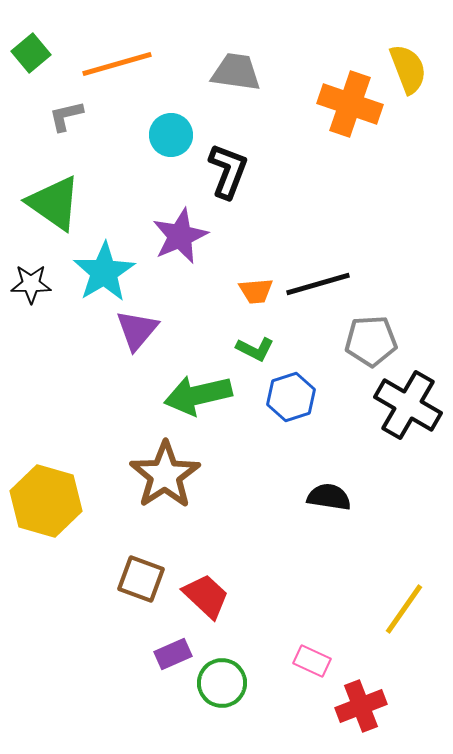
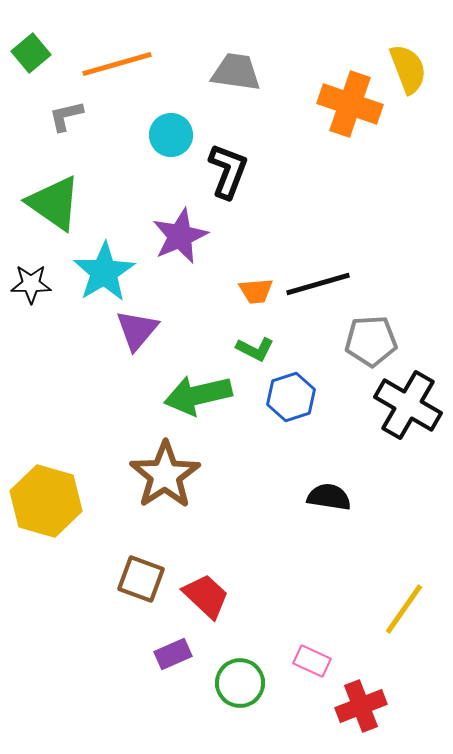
green circle: moved 18 px right
